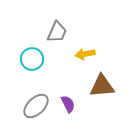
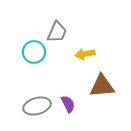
cyan circle: moved 2 px right, 7 px up
gray ellipse: moved 1 px right; rotated 28 degrees clockwise
